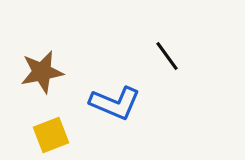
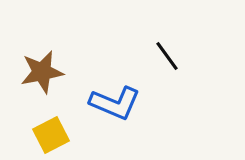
yellow square: rotated 6 degrees counterclockwise
